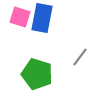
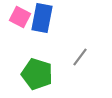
pink square: rotated 10 degrees clockwise
